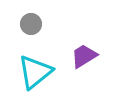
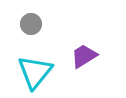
cyan triangle: rotated 12 degrees counterclockwise
